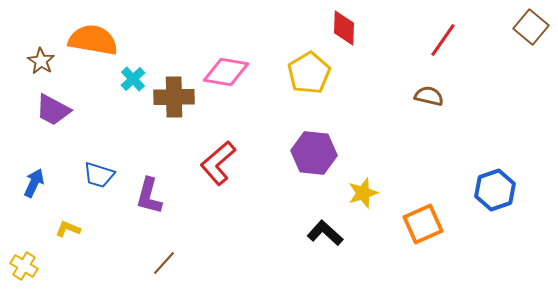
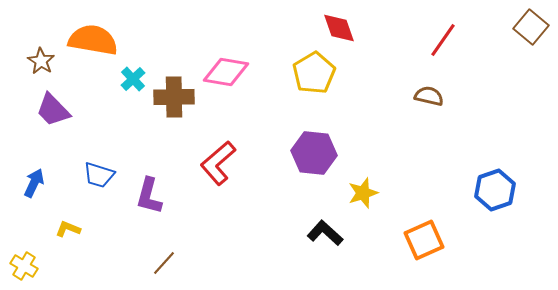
red diamond: moved 5 px left; rotated 21 degrees counterclockwise
yellow pentagon: moved 5 px right
purple trapezoid: rotated 18 degrees clockwise
orange square: moved 1 px right, 16 px down
